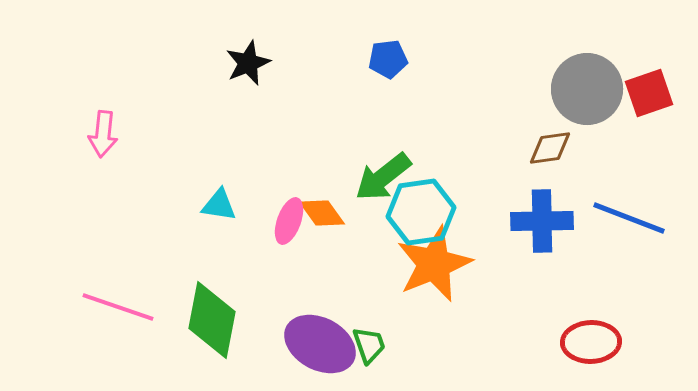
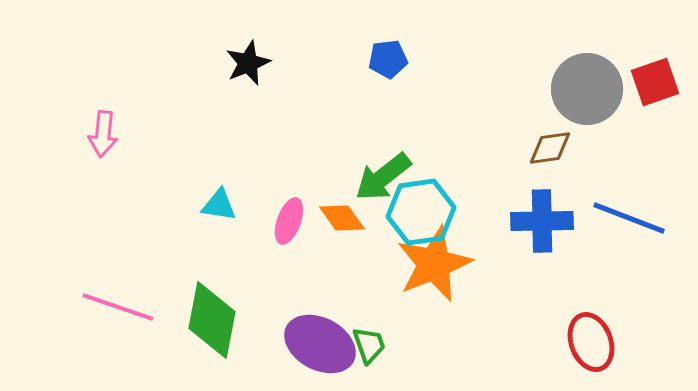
red square: moved 6 px right, 11 px up
orange diamond: moved 20 px right, 5 px down
red ellipse: rotated 72 degrees clockwise
